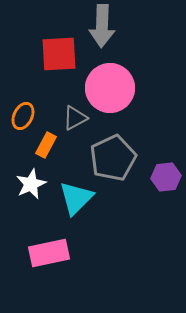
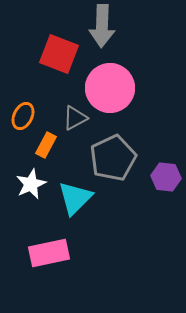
red square: rotated 24 degrees clockwise
purple hexagon: rotated 12 degrees clockwise
cyan triangle: moved 1 px left
